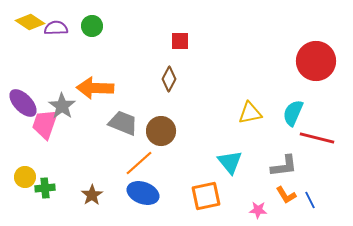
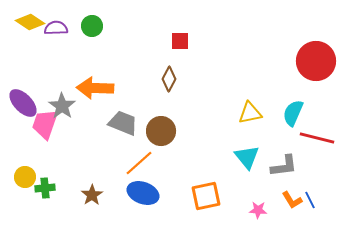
cyan triangle: moved 17 px right, 5 px up
orange L-shape: moved 6 px right, 5 px down
